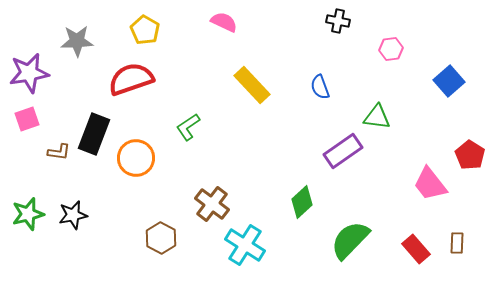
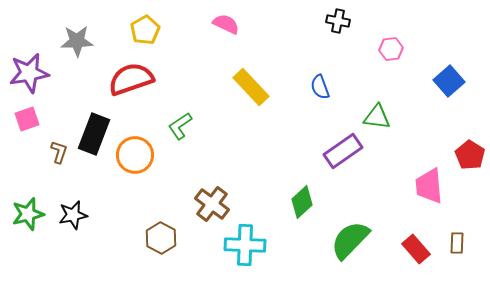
pink semicircle: moved 2 px right, 2 px down
yellow pentagon: rotated 12 degrees clockwise
yellow rectangle: moved 1 px left, 2 px down
green L-shape: moved 8 px left, 1 px up
brown L-shape: rotated 80 degrees counterclockwise
orange circle: moved 1 px left, 3 px up
pink trapezoid: moved 1 px left, 2 px down; rotated 33 degrees clockwise
cyan cross: rotated 30 degrees counterclockwise
